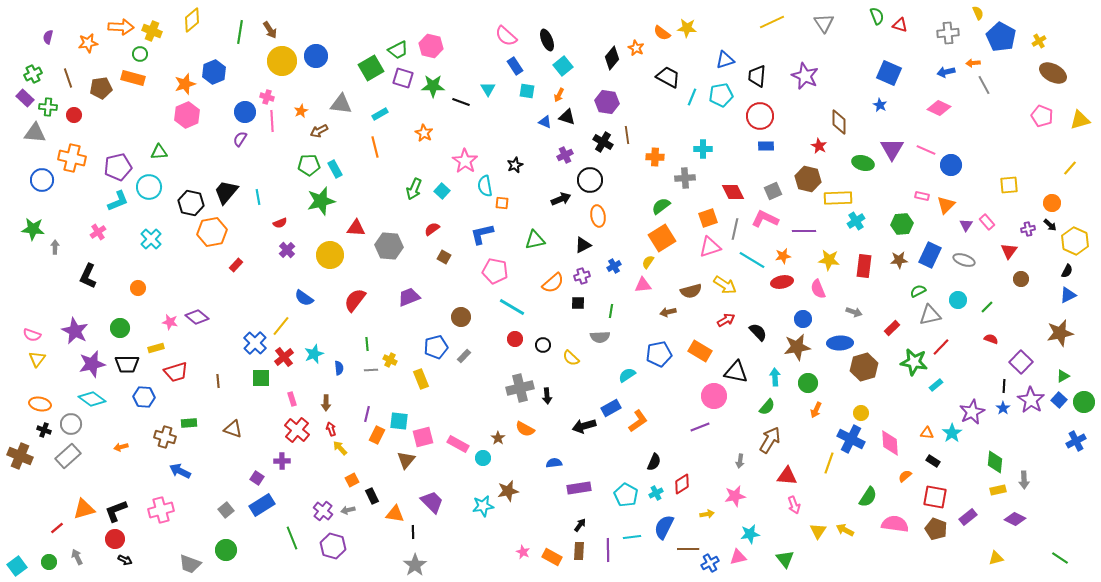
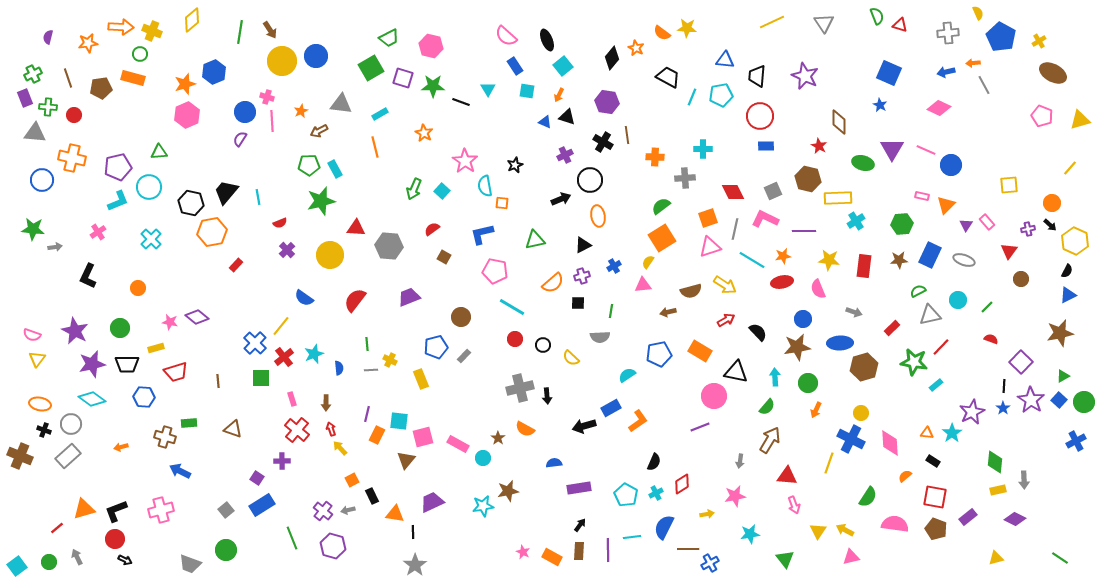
green trapezoid at (398, 50): moved 9 px left, 12 px up
blue triangle at (725, 60): rotated 24 degrees clockwise
purple rectangle at (25, 98): rotated 24 degrees clockwise
gray arrow at (55, 247): rotated 80 degrees clockwise
purple trapezoid at (432, 502): rotated 70 degrees counterclockwise
pink triangle at (738, 557): moved 113 px right
